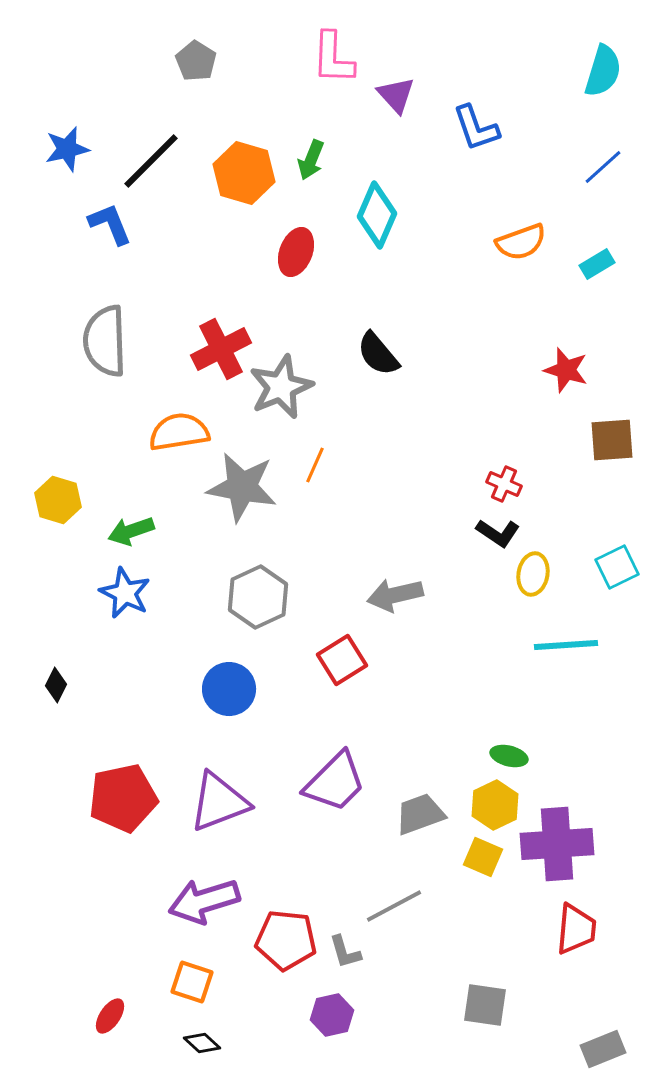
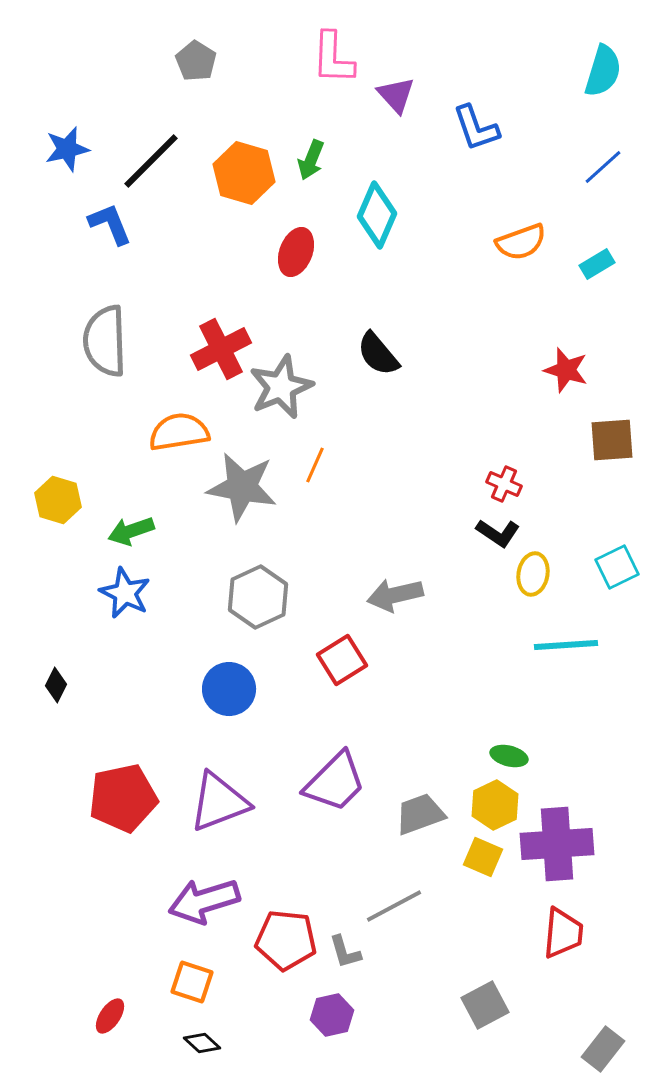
red trapezoid at (576, 929): moved 13 px left, 4 px down
gray square at (485, 1005): rotated 36 degrees counterclockwise
gray rectangle at (603, 1049): rotated 30 degrees counterclockwise
